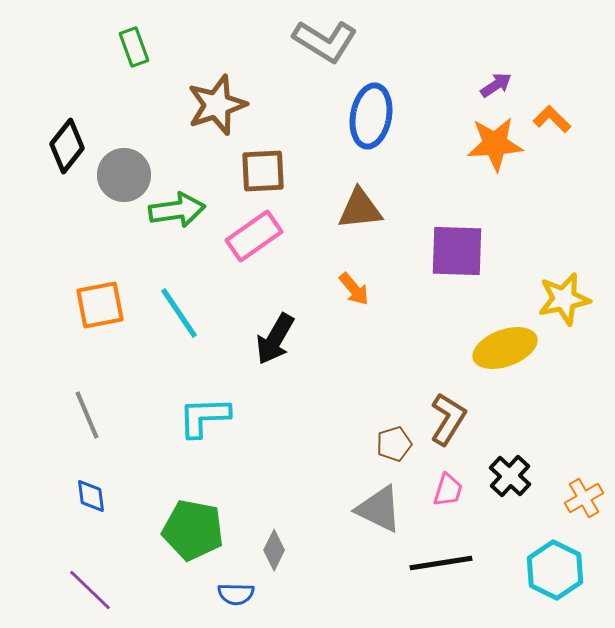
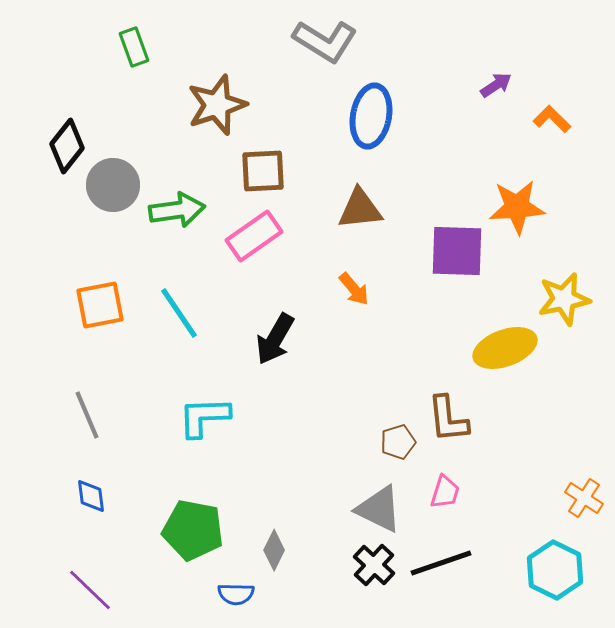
orange star: moved 22 px right, 63 px down
gray circle: moved 11 px left, 10 px down
brown L-shape: rotated 142 degrees clockwise
brown pentagon: moved 4 px right, 2 px up
black cross: moved 136 px left, 89 px down
pink trapezoid: moved 3 px left, 2 px down
orange cross: rotated 27 degrees counterclockwise
black line: rotated 10 degrees counterclockwise
